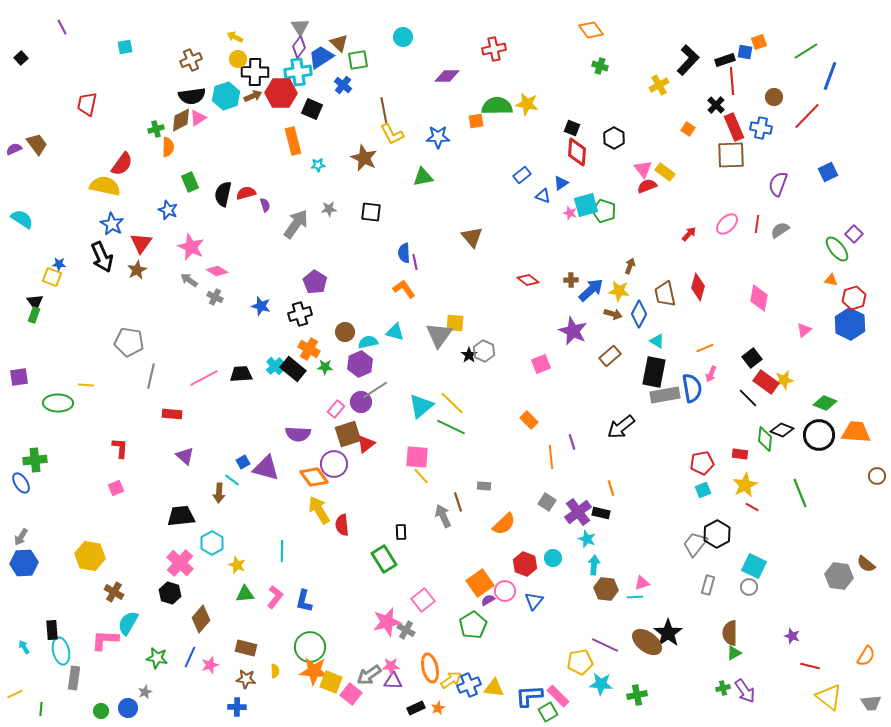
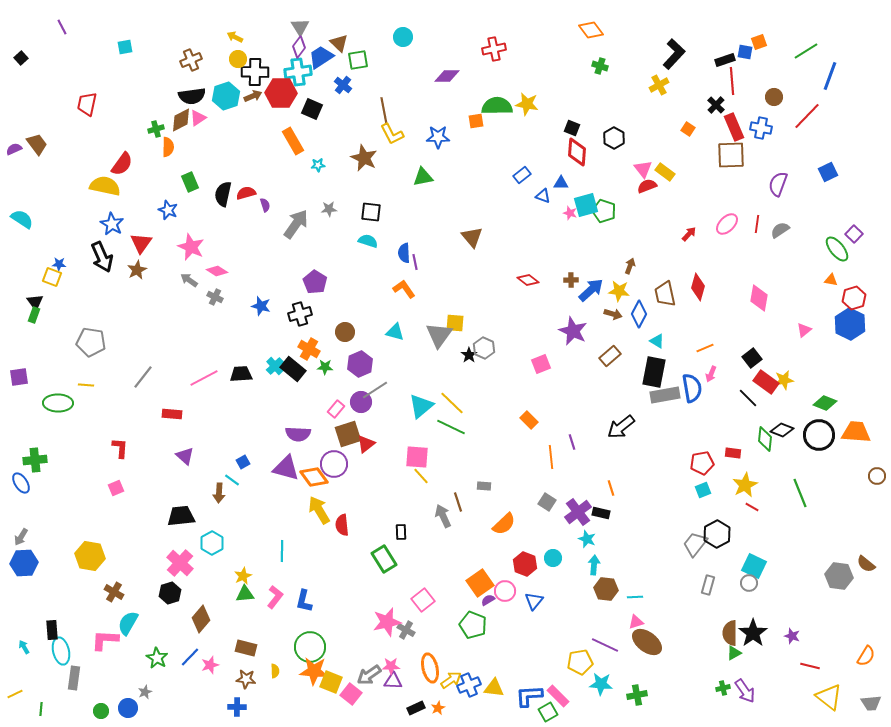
black L-shape at (688, 60): moved 14 px left, 6 px up
orange rectangle at (293, 141): rotated 16 degrees counterclockwise
blue triangle at (561, 183): rotated 35 degrees clockwise
gray pentagon at (129, 342): moved 38 px left
cyan semicircle at (368, 342): moved 101 px up; rotated 30 degrees clockwise
gray hexagon at (484, 351): moved 3 px up
gray line at (151, 376): moved 8 px left, 1 px down; rotated 25 degrees clockwise
red rectangle at (740, 454): moved 7 px left, 1 px up
purple triangle at (266, 468): moved 20 px right
yellow star at (237, 565): moved 6 px right, 11 px down; rotated 24 degrees clockwise
pink triangle at (642, 583): moved 6 px left, 39 px down
gray circle at (749, 587): moved 4 px up
black hexagon at (170, 593): rotated 25 degrees clockwise
green pentagon at (473, 625): rotated 20 degrees counterclockwise
black star at (668, 633): moved 85 px right
blue line at (190, 657): rotated 20 degrees clockwise
green star at (157, 658): rotated 20 degrees clockwise
